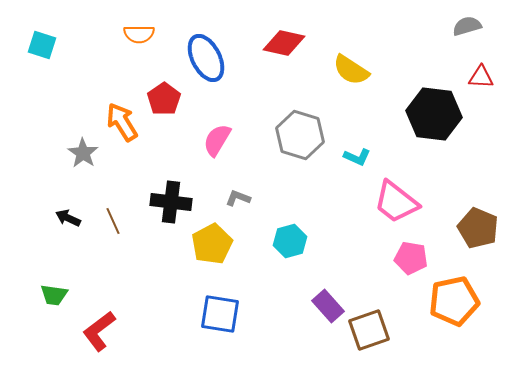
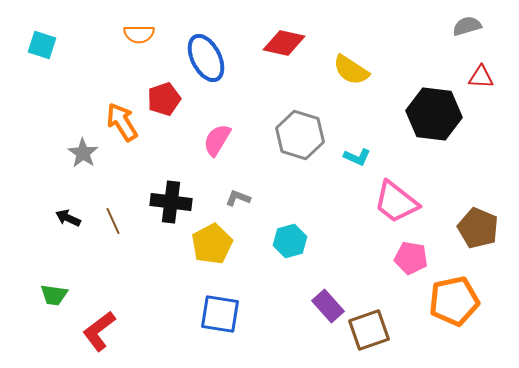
red pentagon: rotated 16 degrees clockwise
